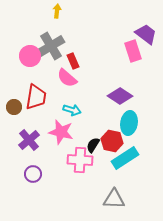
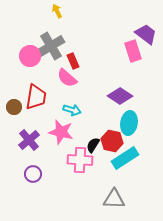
yellow arrow: rotated 32 degrees counterclockwise
